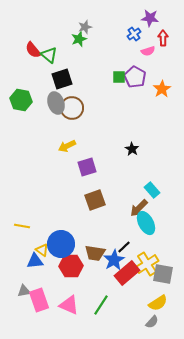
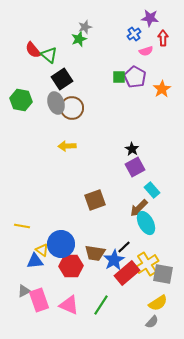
pink semicircle: moved 2 px left
black square: rotated 15 degrees counterclockwise
yellow arrow: rotated 24 degrees clockwise
purple square: moved 48 px right; rotated 12 degrees counterclockwise
gray triangle: rotated 16 degrees counterclockwise
